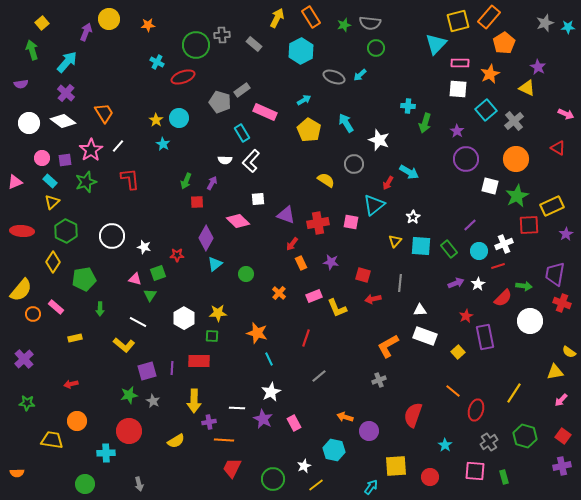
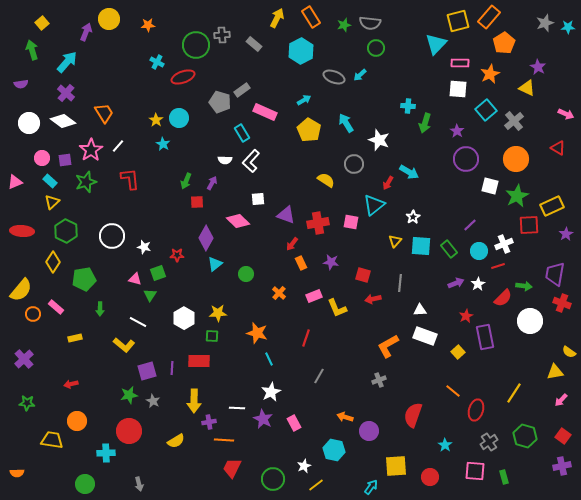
gray line at (319, 376): rotated 21 degrees counterclockwise
